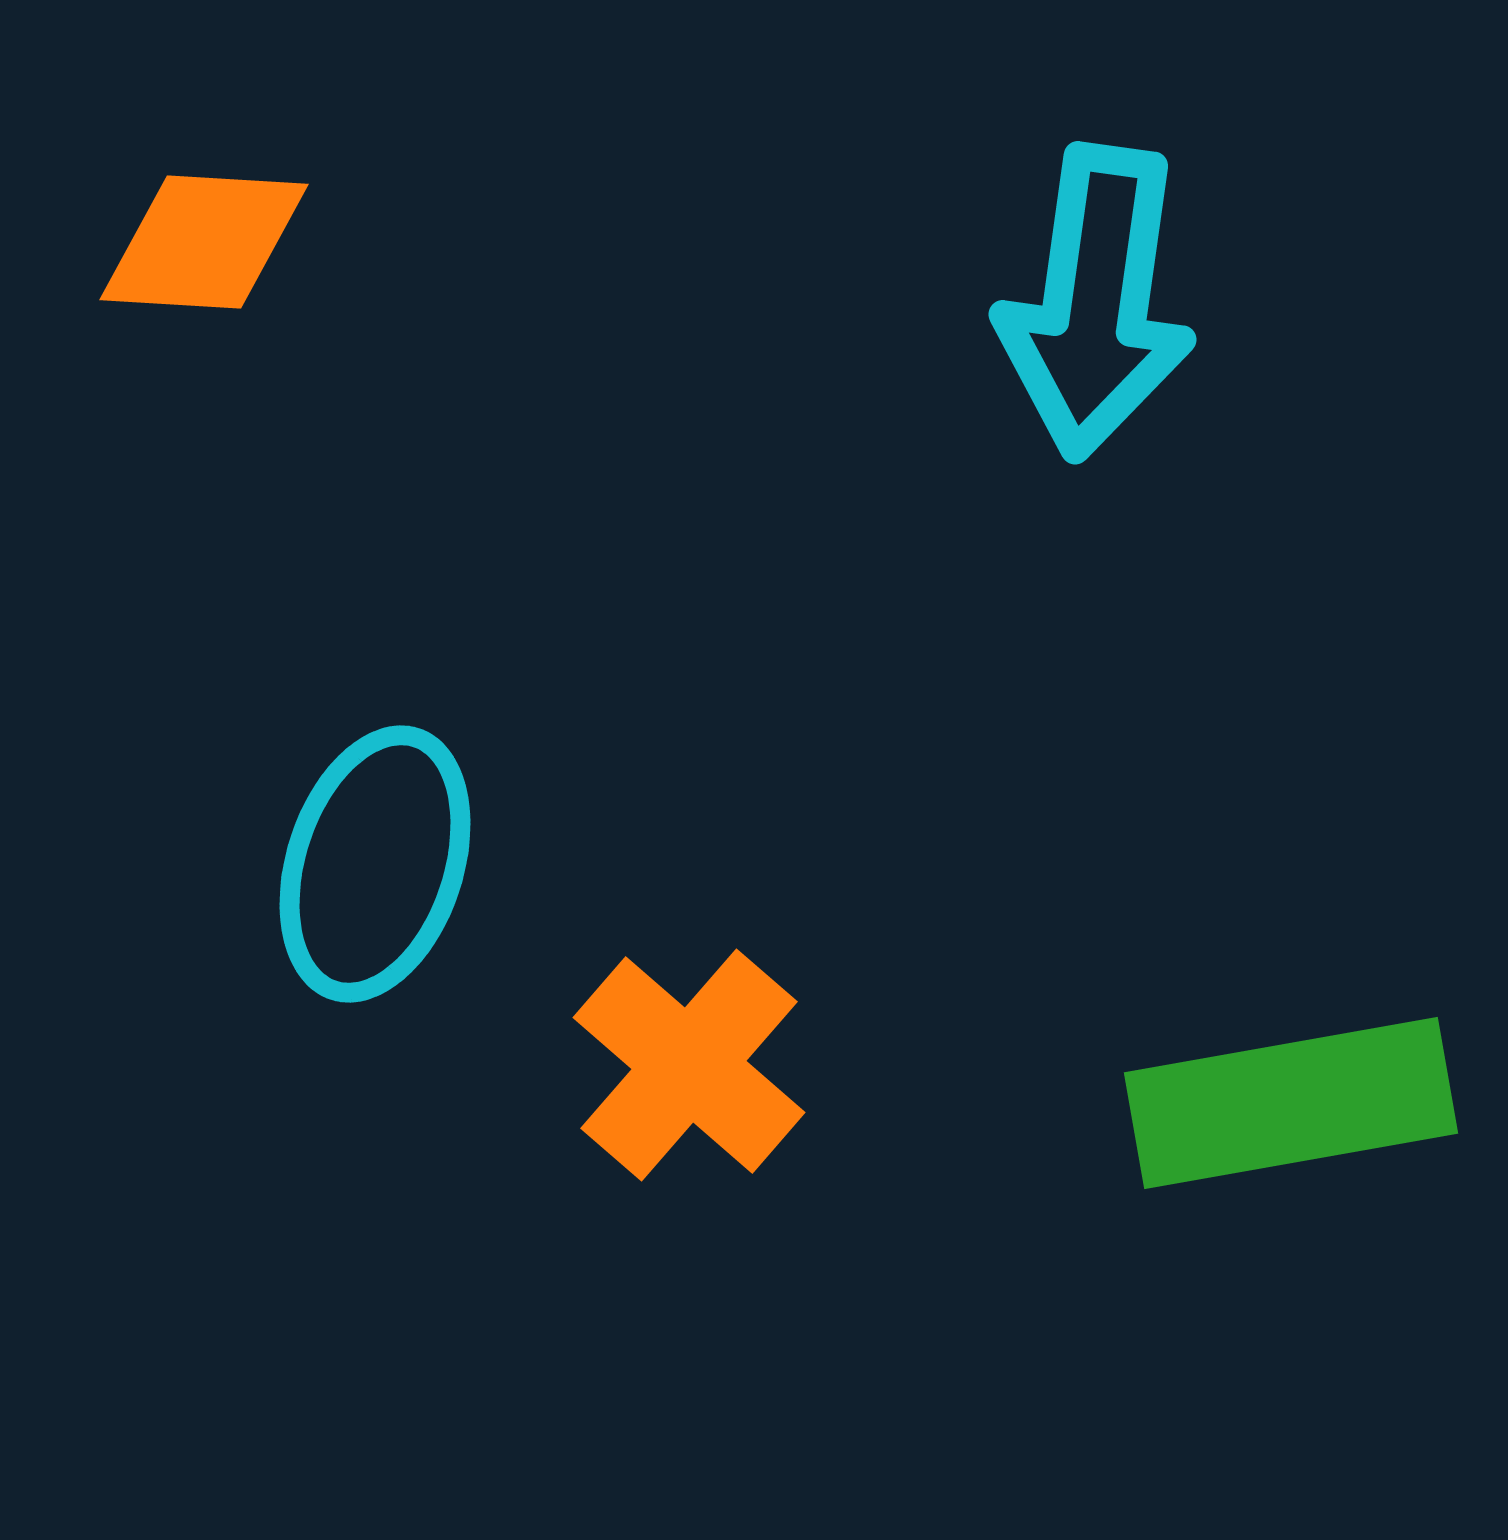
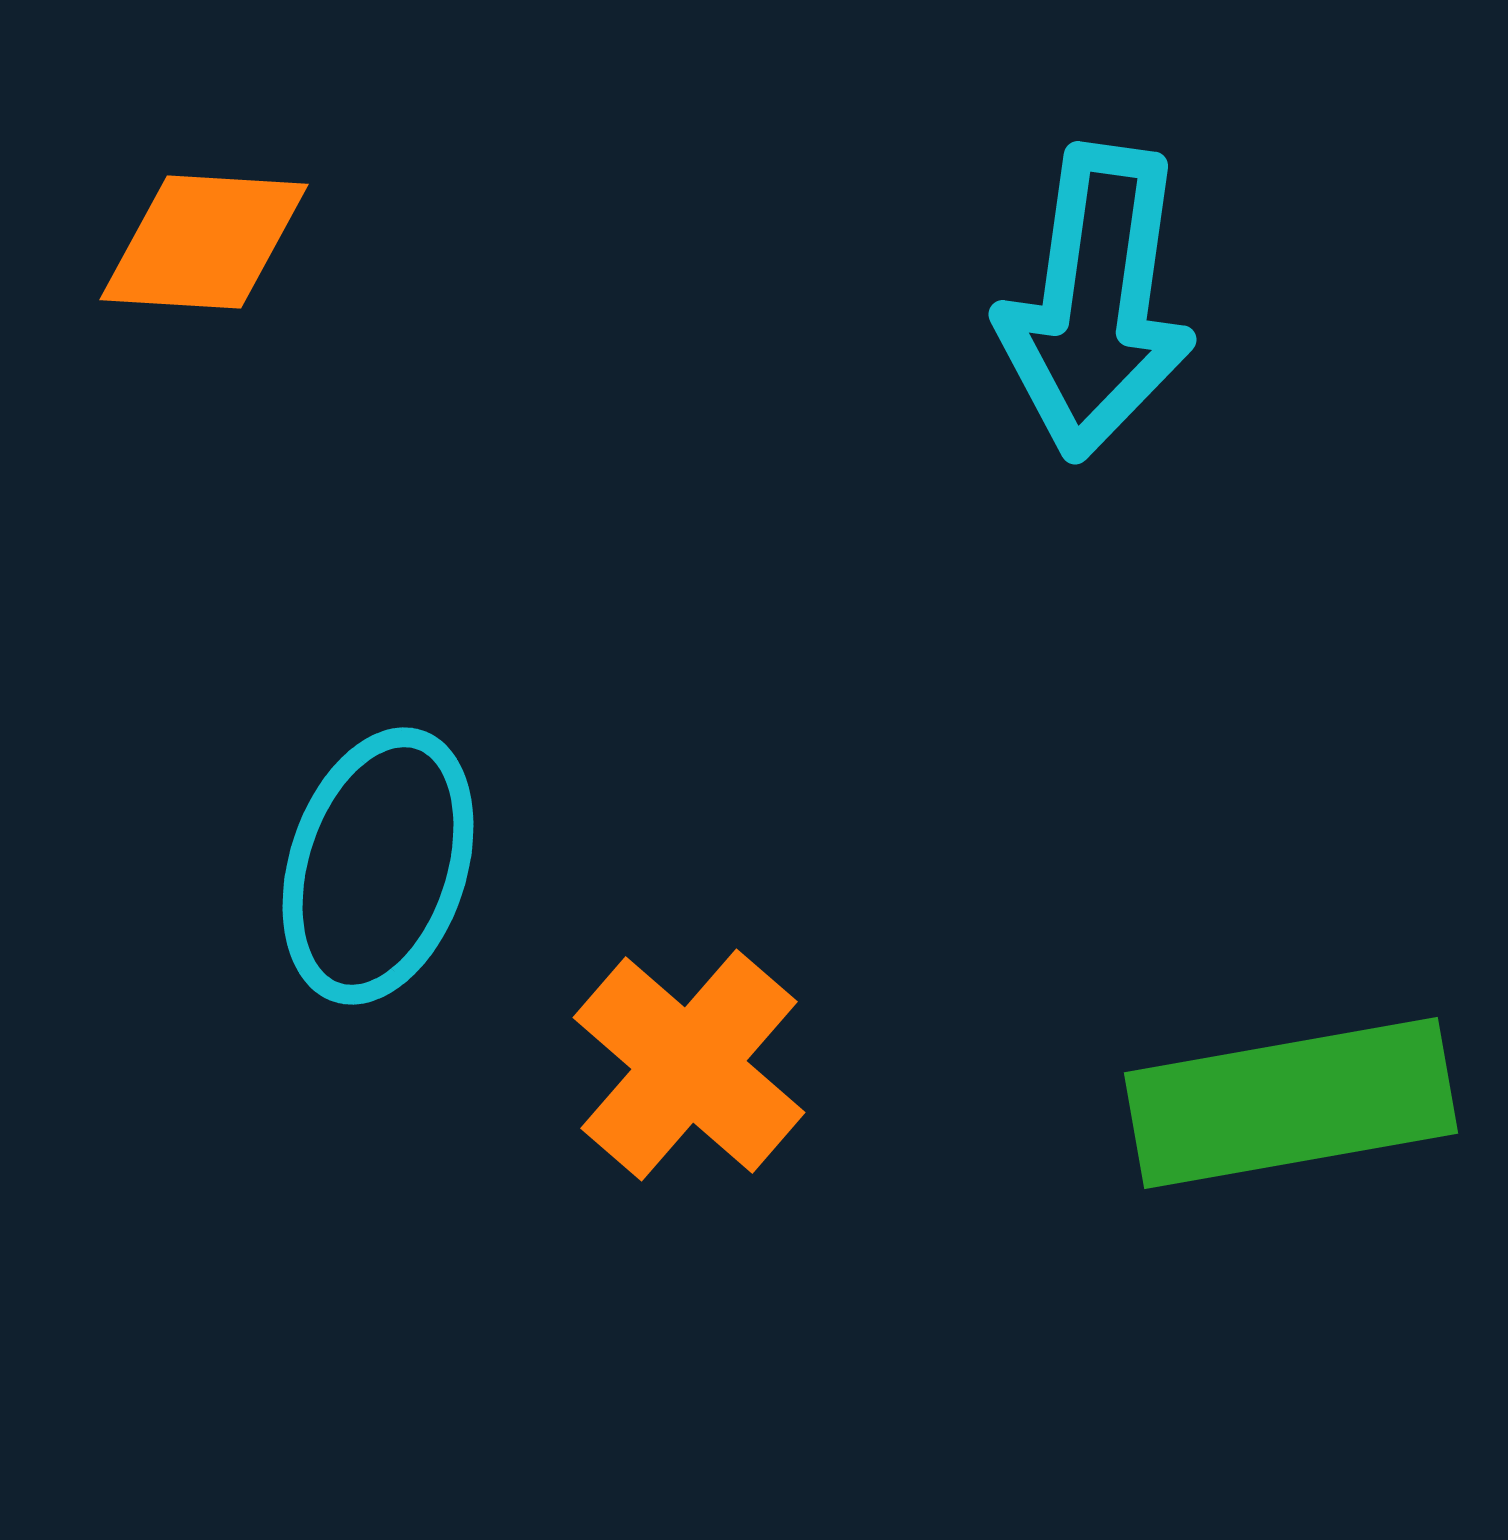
cyan ellipse: moved 3 px right, 2 px down
